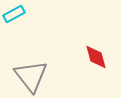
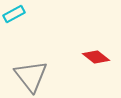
red diamond: rotated 36 degrees counterclockwise
